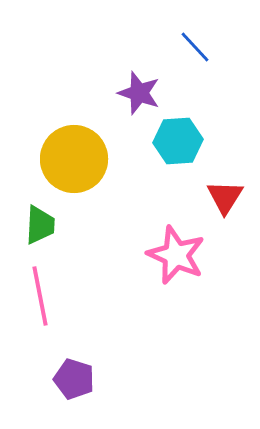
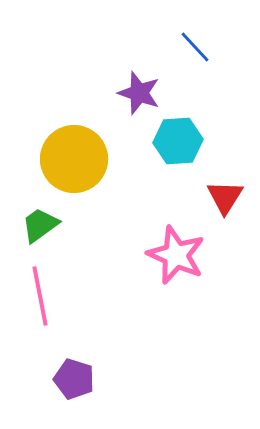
green trapezoid: rotated 129 degrees counterclockwise
